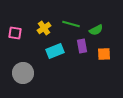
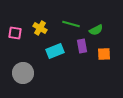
yellow cross: moved 4 px left; rotated 24 degrees counterclockwise
